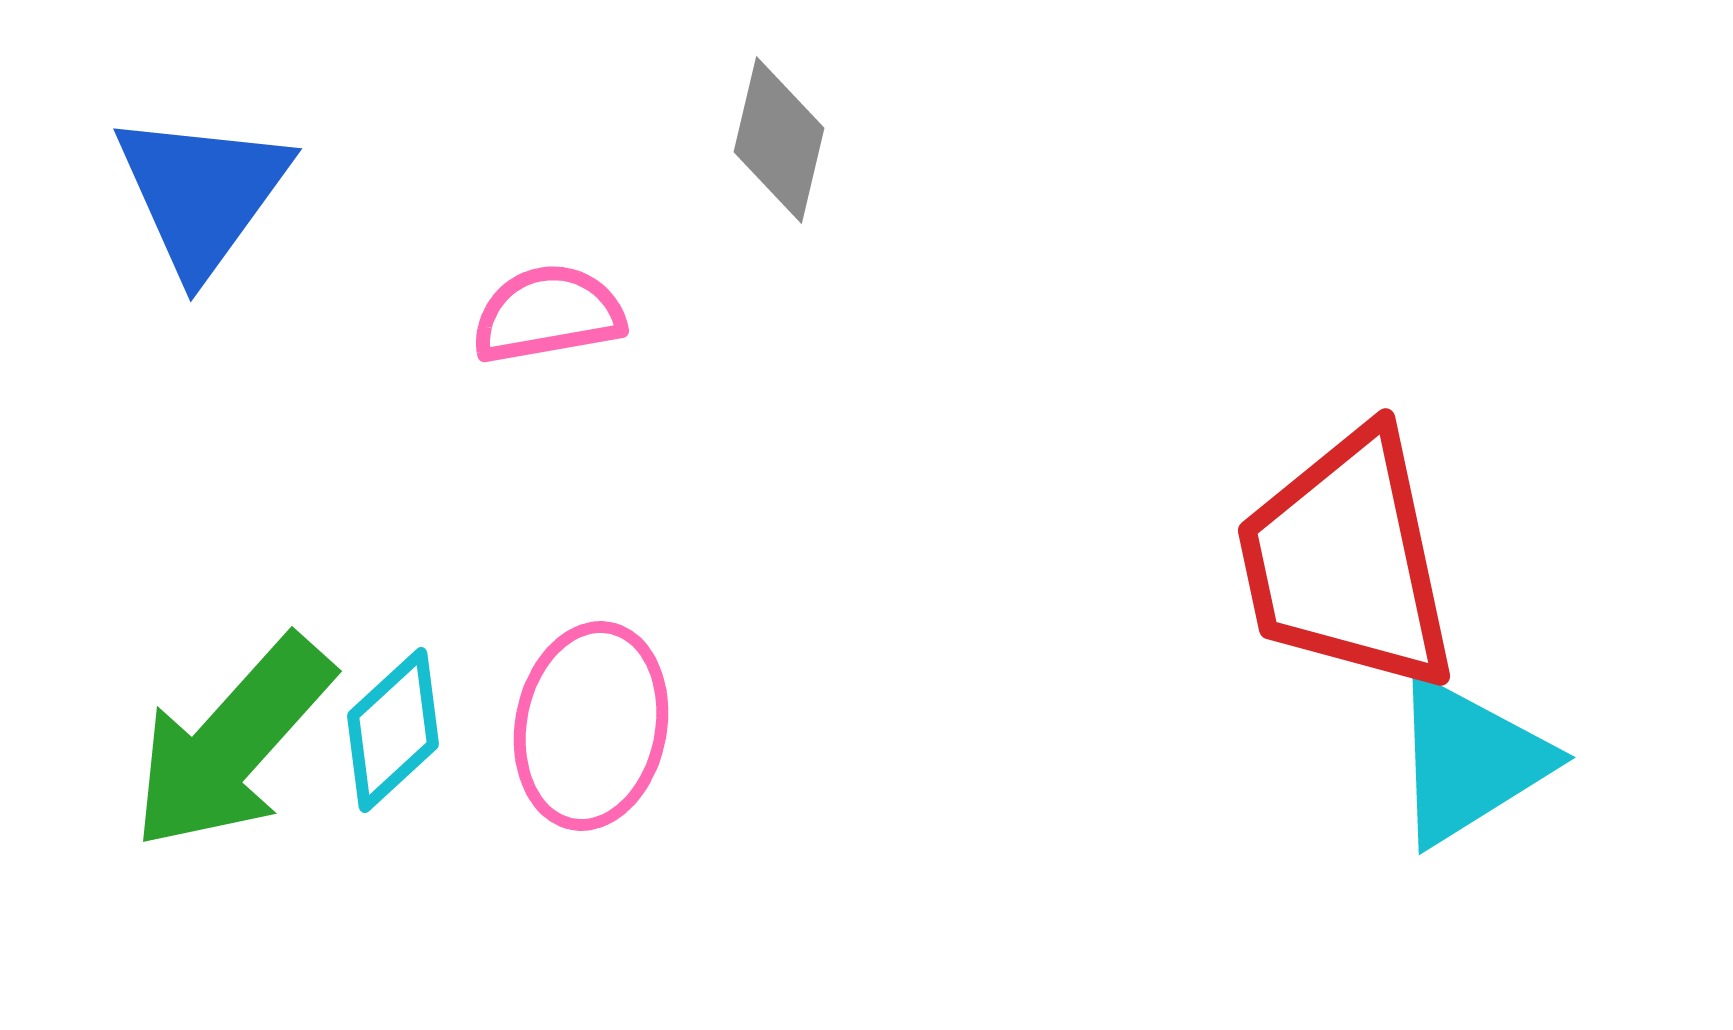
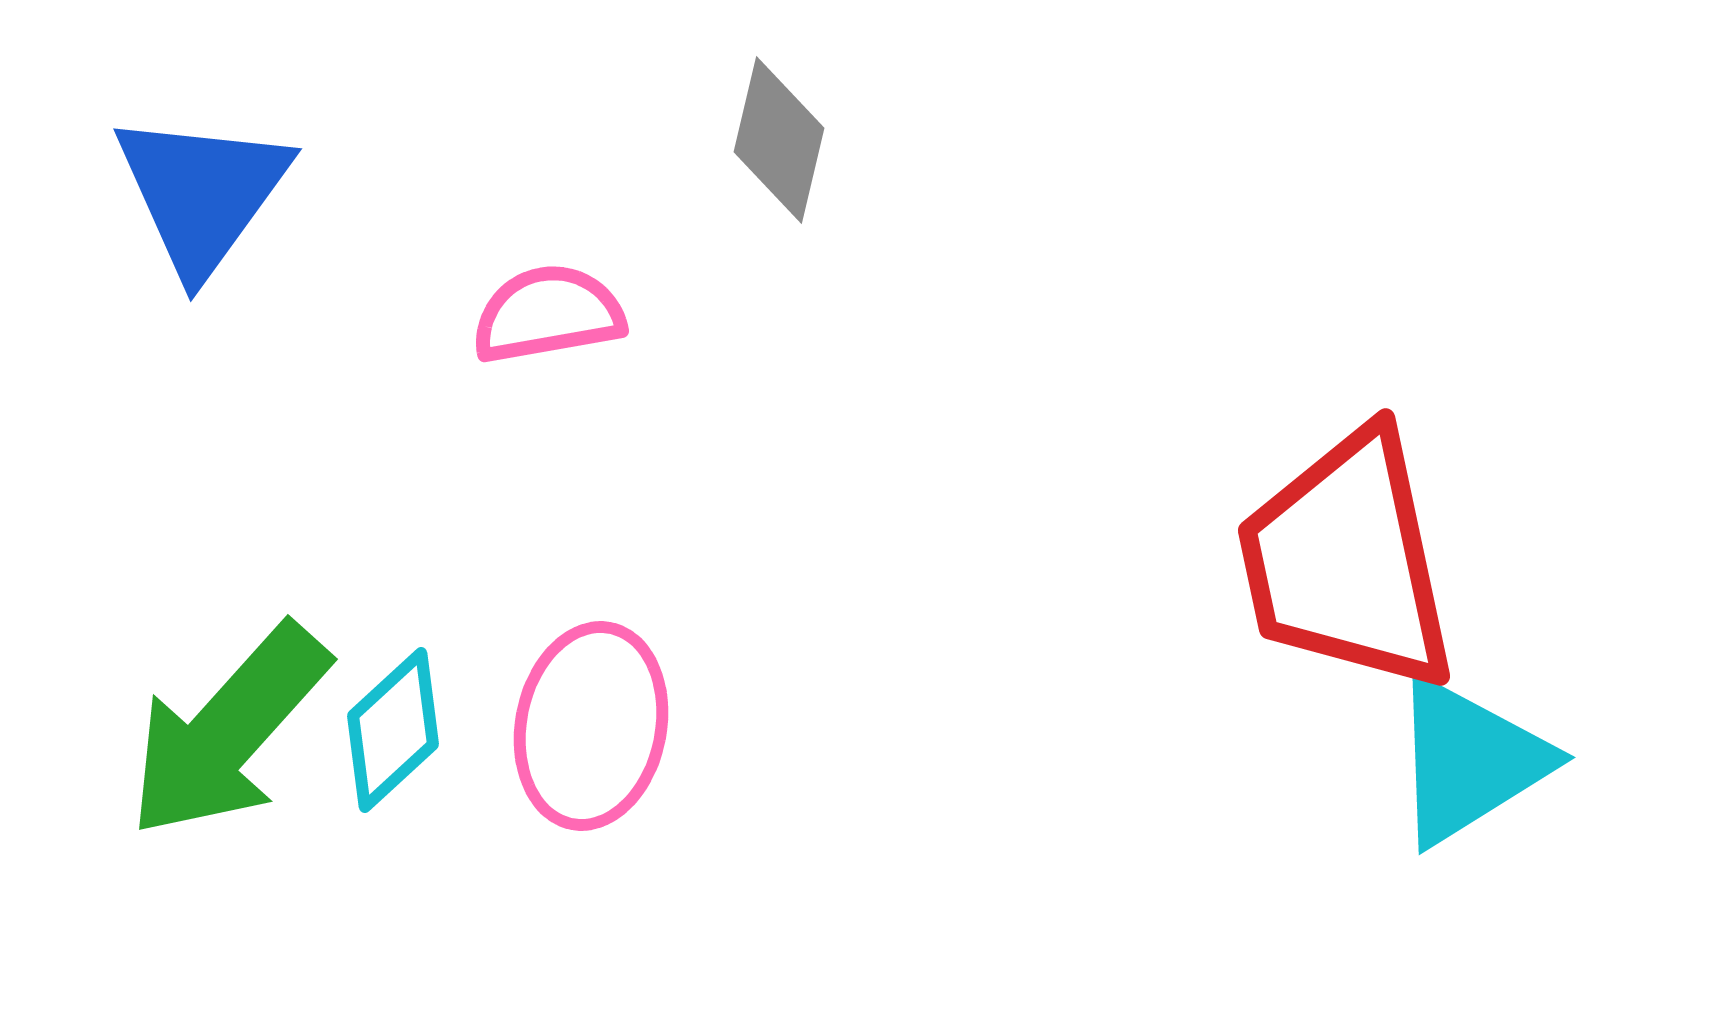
green arrow: moved 4 px left, 12 px up
